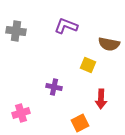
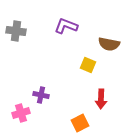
purple cross: moved 13 px left, 8 px down
